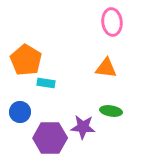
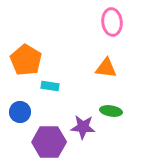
cyan rectangle: moved 4 px right, 3 px down
purple hexagon: moved 1 px left, 4 px down
